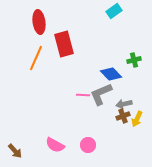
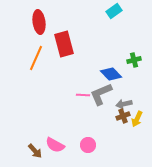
brown arrow: moved 20 px right
